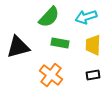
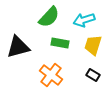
cyan arrow: moved 2 px left, 3 px down
yellow trapezoid: rotated 15 degrees clockwise
black rectangle: rotated 40 degrees clockwise
